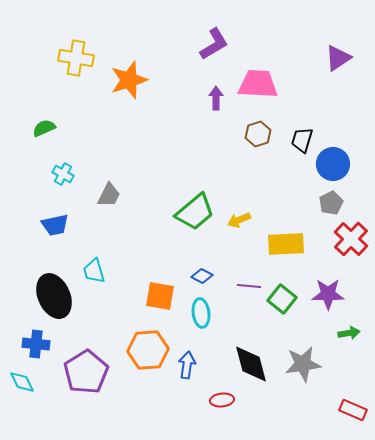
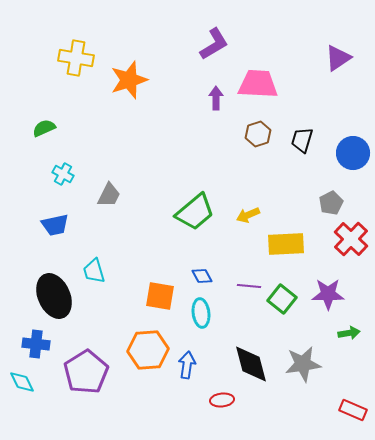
blue circle: moved 20 px right, 11 px up
yellow arrow: moved 9 px right, 5 px up
blue diamond: rotated 35 degrees clockwise
